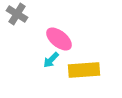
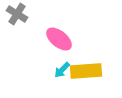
cyan arrow: moved 11 px right, 10 px down
yellow rectangle: moved 2 px right, 1 px down
